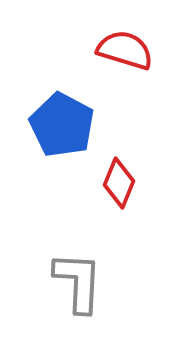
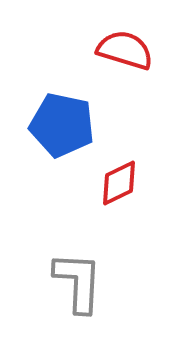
blue pentagon: rotated 16 degrees counterclockwise
red diamond: rotated 42 degrees clockwise
